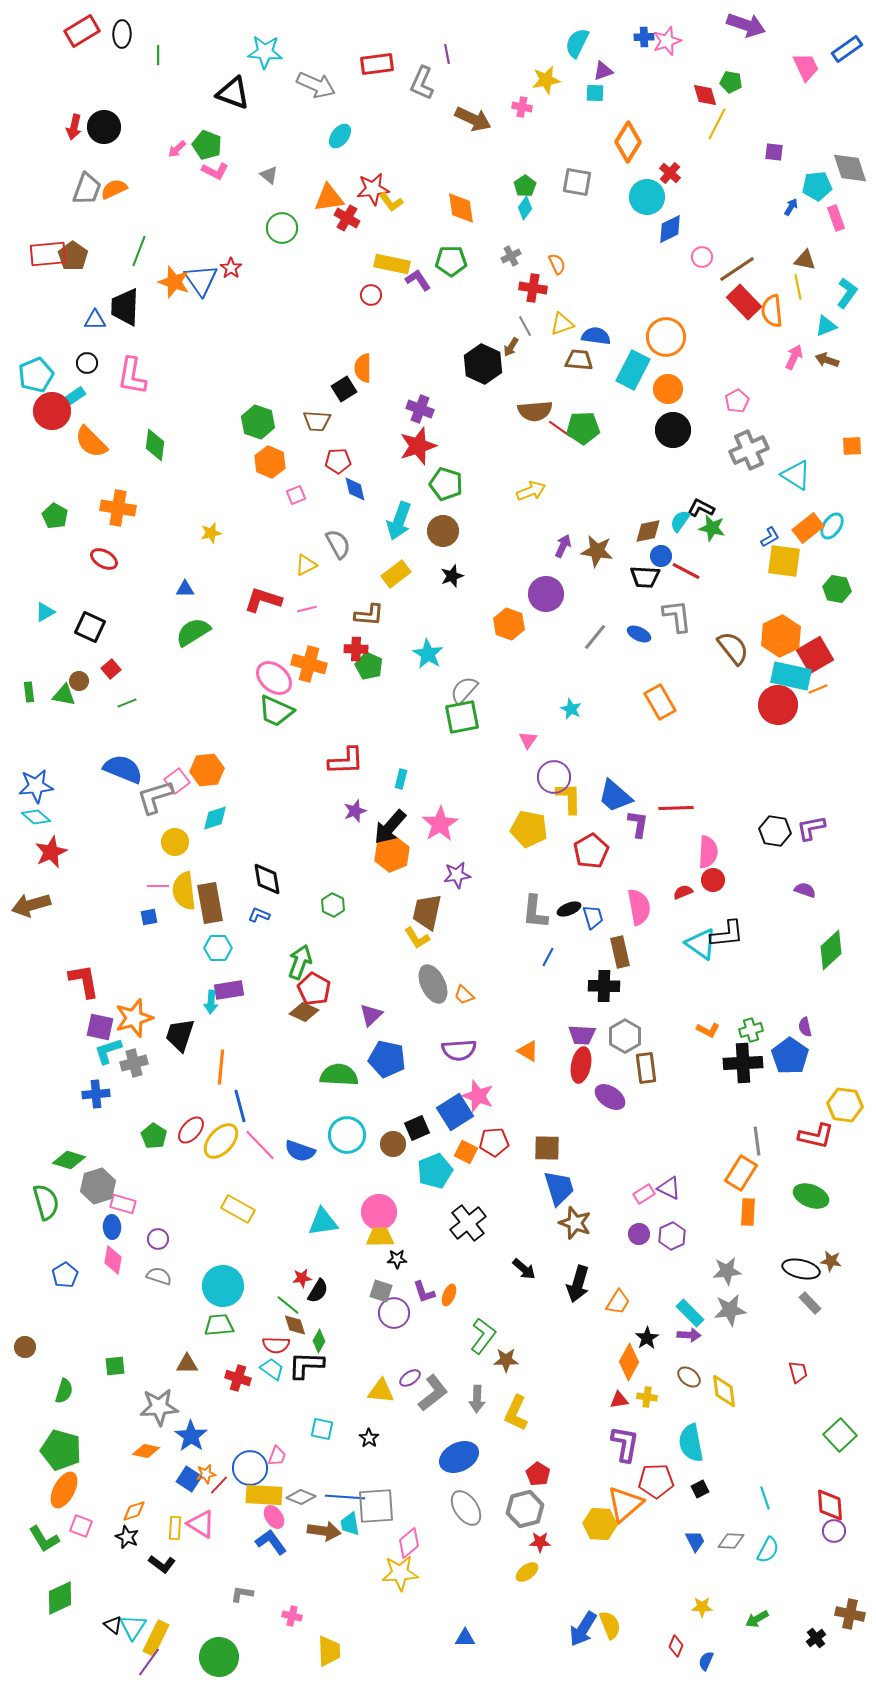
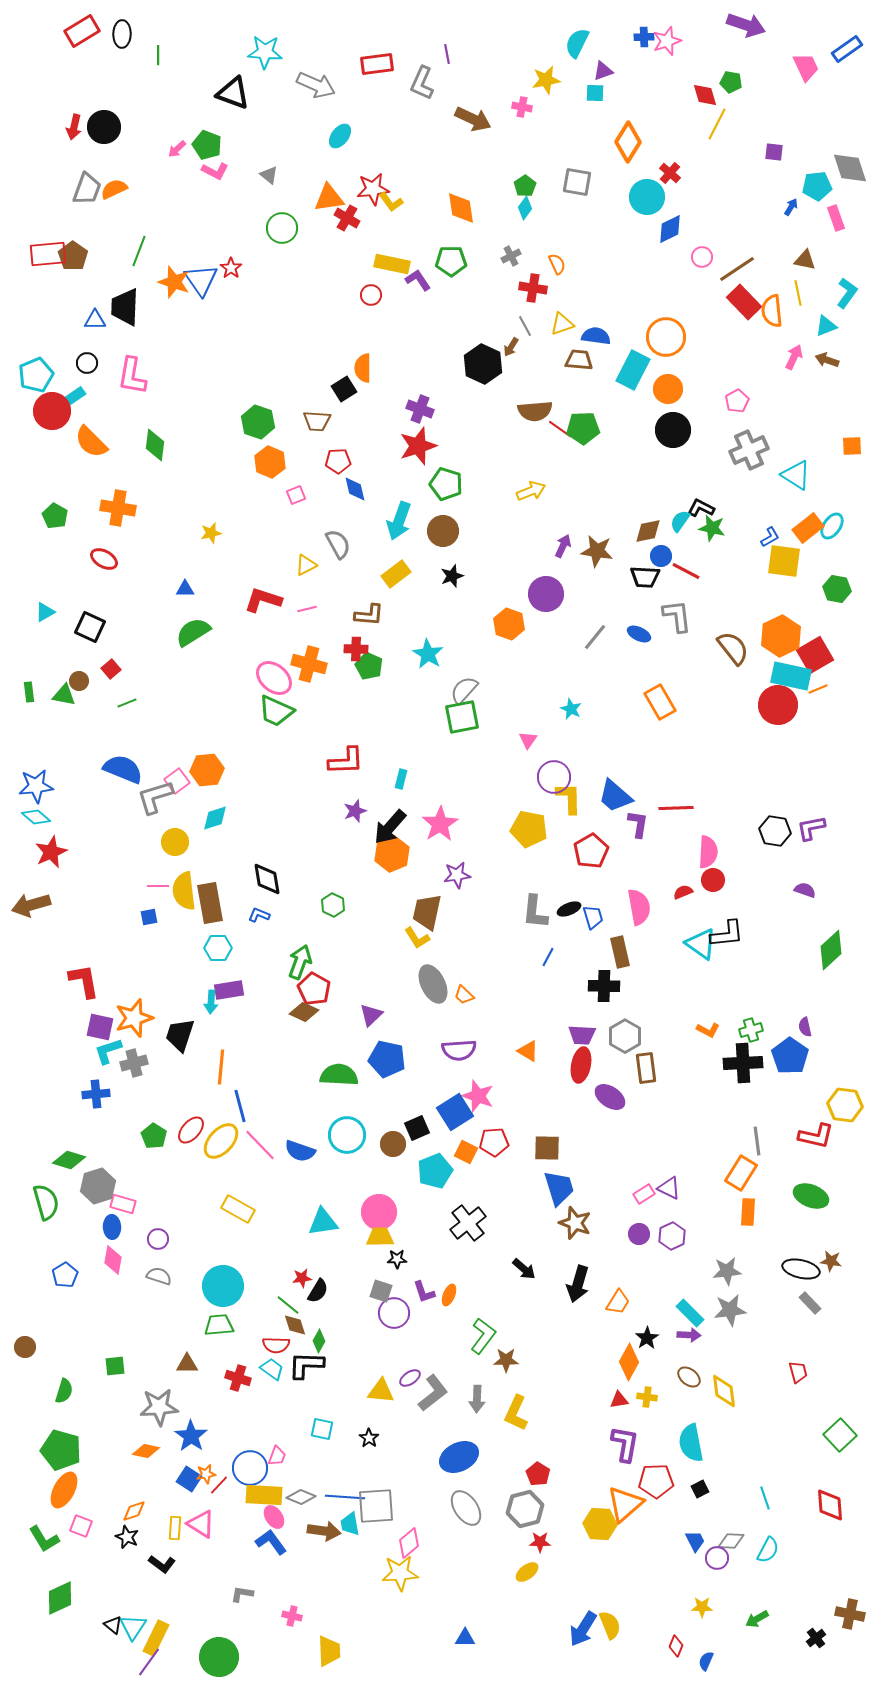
yellow line at (798, 287): moved 6 px down
purple circle at (834, 1531): moved 117 px left, 27 px down
